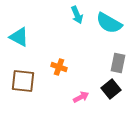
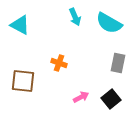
cyan arrow: moved 2 px left, 2 px down
cyan triangle: moved 1 px right, 12 px up
orange cross: moved 4 px up
black square: moved 10 px down
